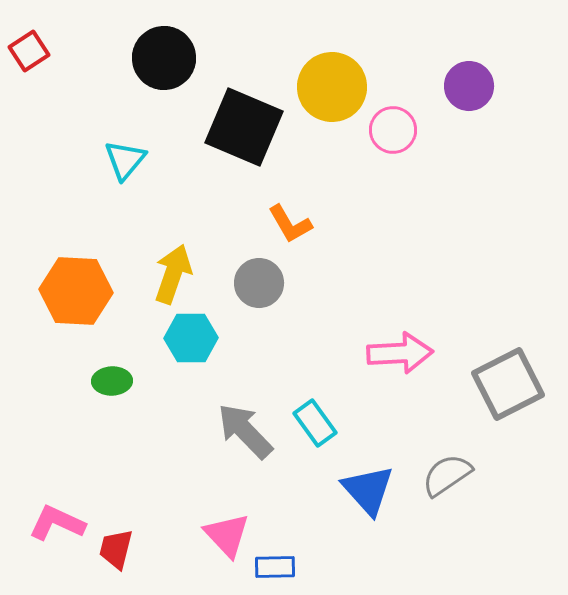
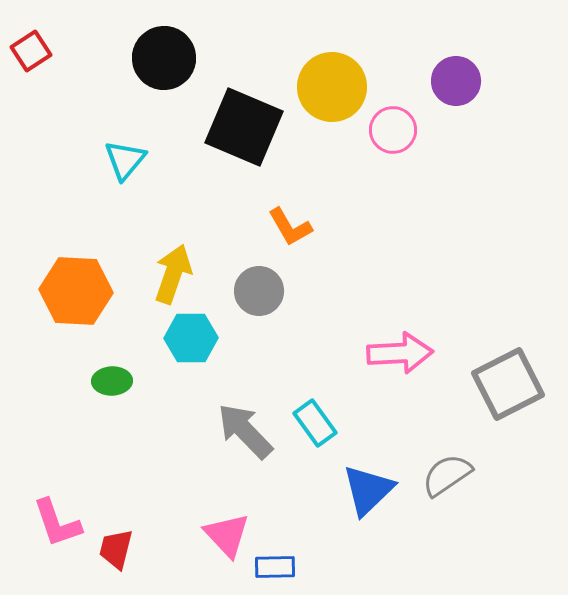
red square: moved 2 px right
purple circle: moved 13 px left, 5 px up
orange L-shape: moved 3 px down
gray circle: moved 8 px down
blue triangle: rotated 28 degrees clockwise
pink L-shape: rotated 134 degrees counterclockwise
